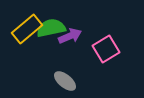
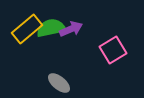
purple arrow: moved 1 px right, 7 px up
pink square: moved 7 px right, 1 px down
gray ellipse: moved 6 px left, 2 px down
